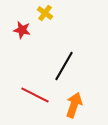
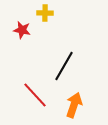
yellow cross: rotated 35 degrees counterclockwise
red line: rotated 20 degrees clockwise
